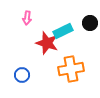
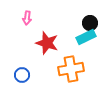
cyan rectangle: moved 23 px right, 6 px down
